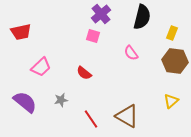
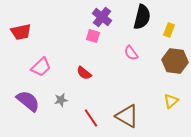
purple cross: moved 1 px right, 3 px down; rotated 12 degrees counterclockwise
yellow rectangle: moved 3 px left, 3 px up
purple semicircle: moved 3 px right, 1 px up
red line: moved 1 px up
